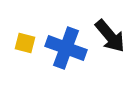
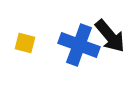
blue cross: moved 13 px right, 3 px up
